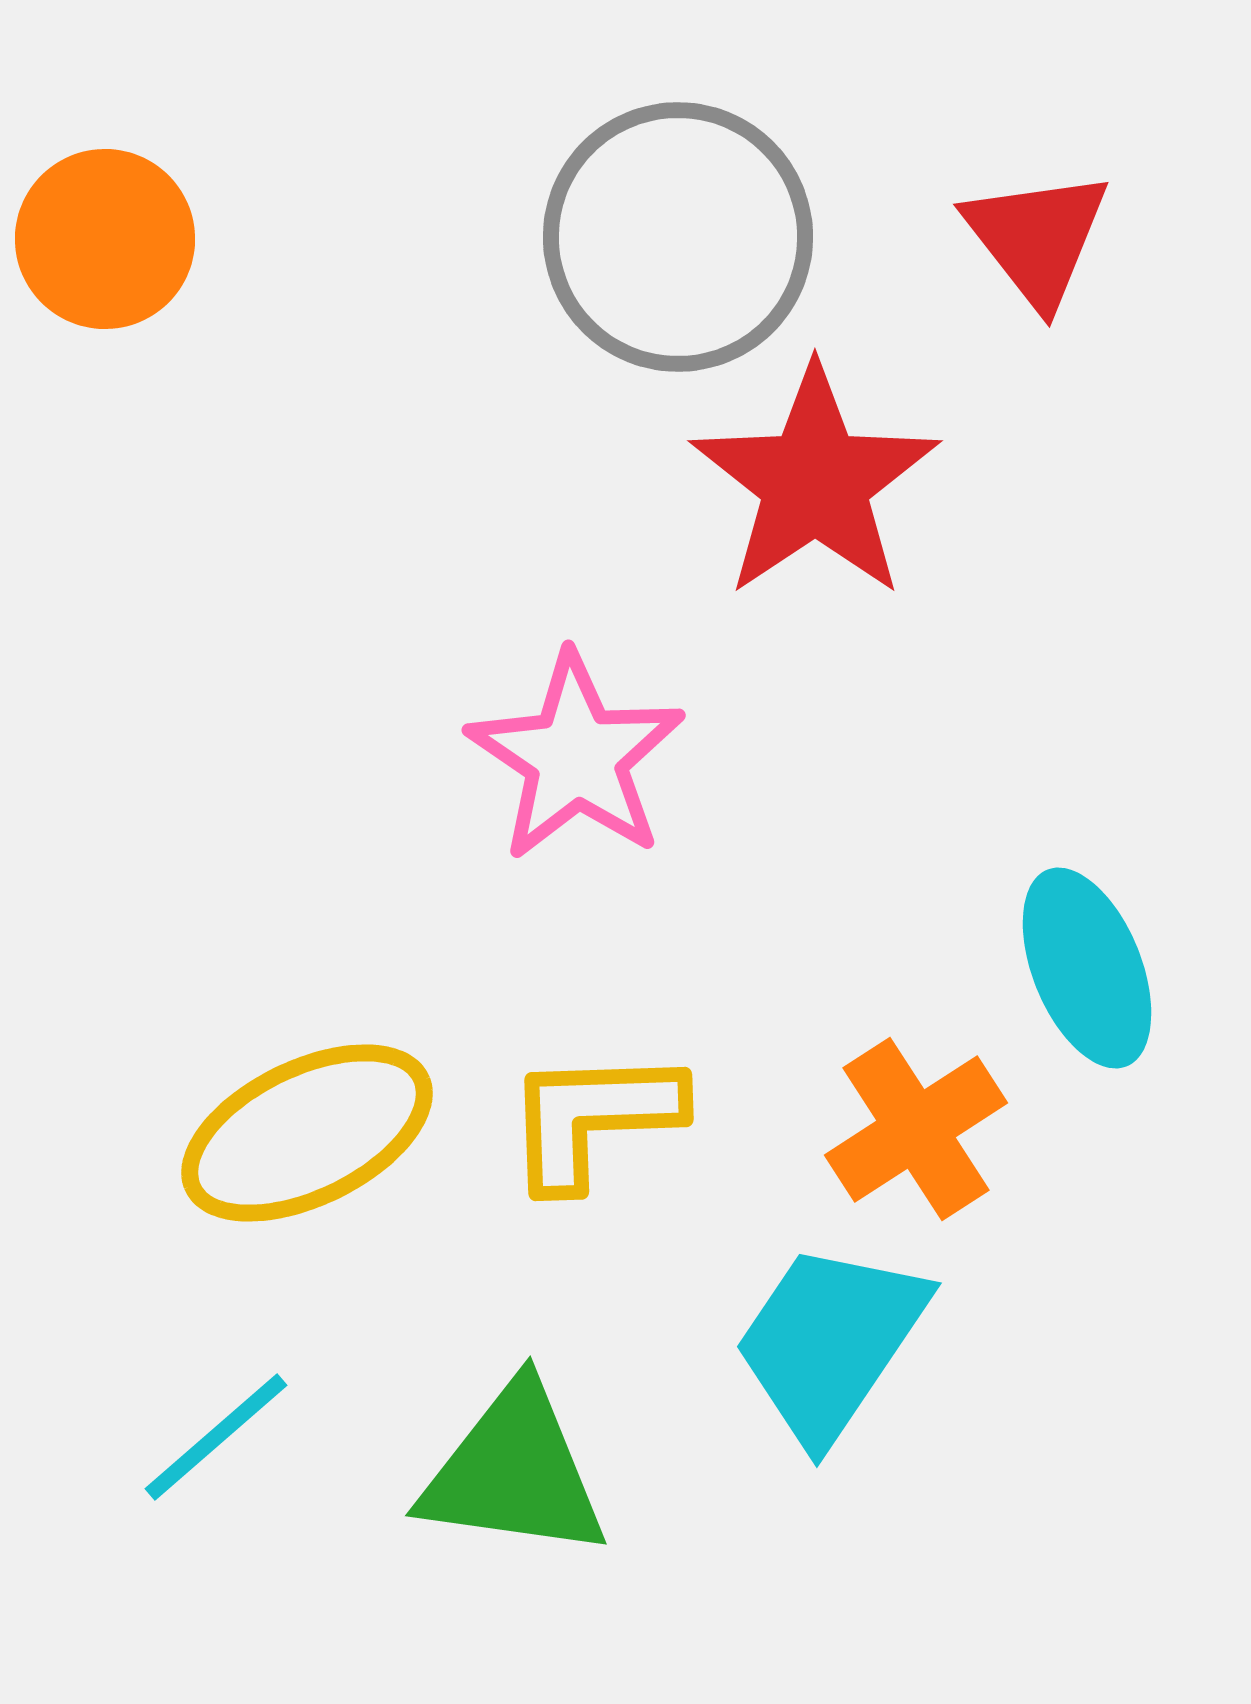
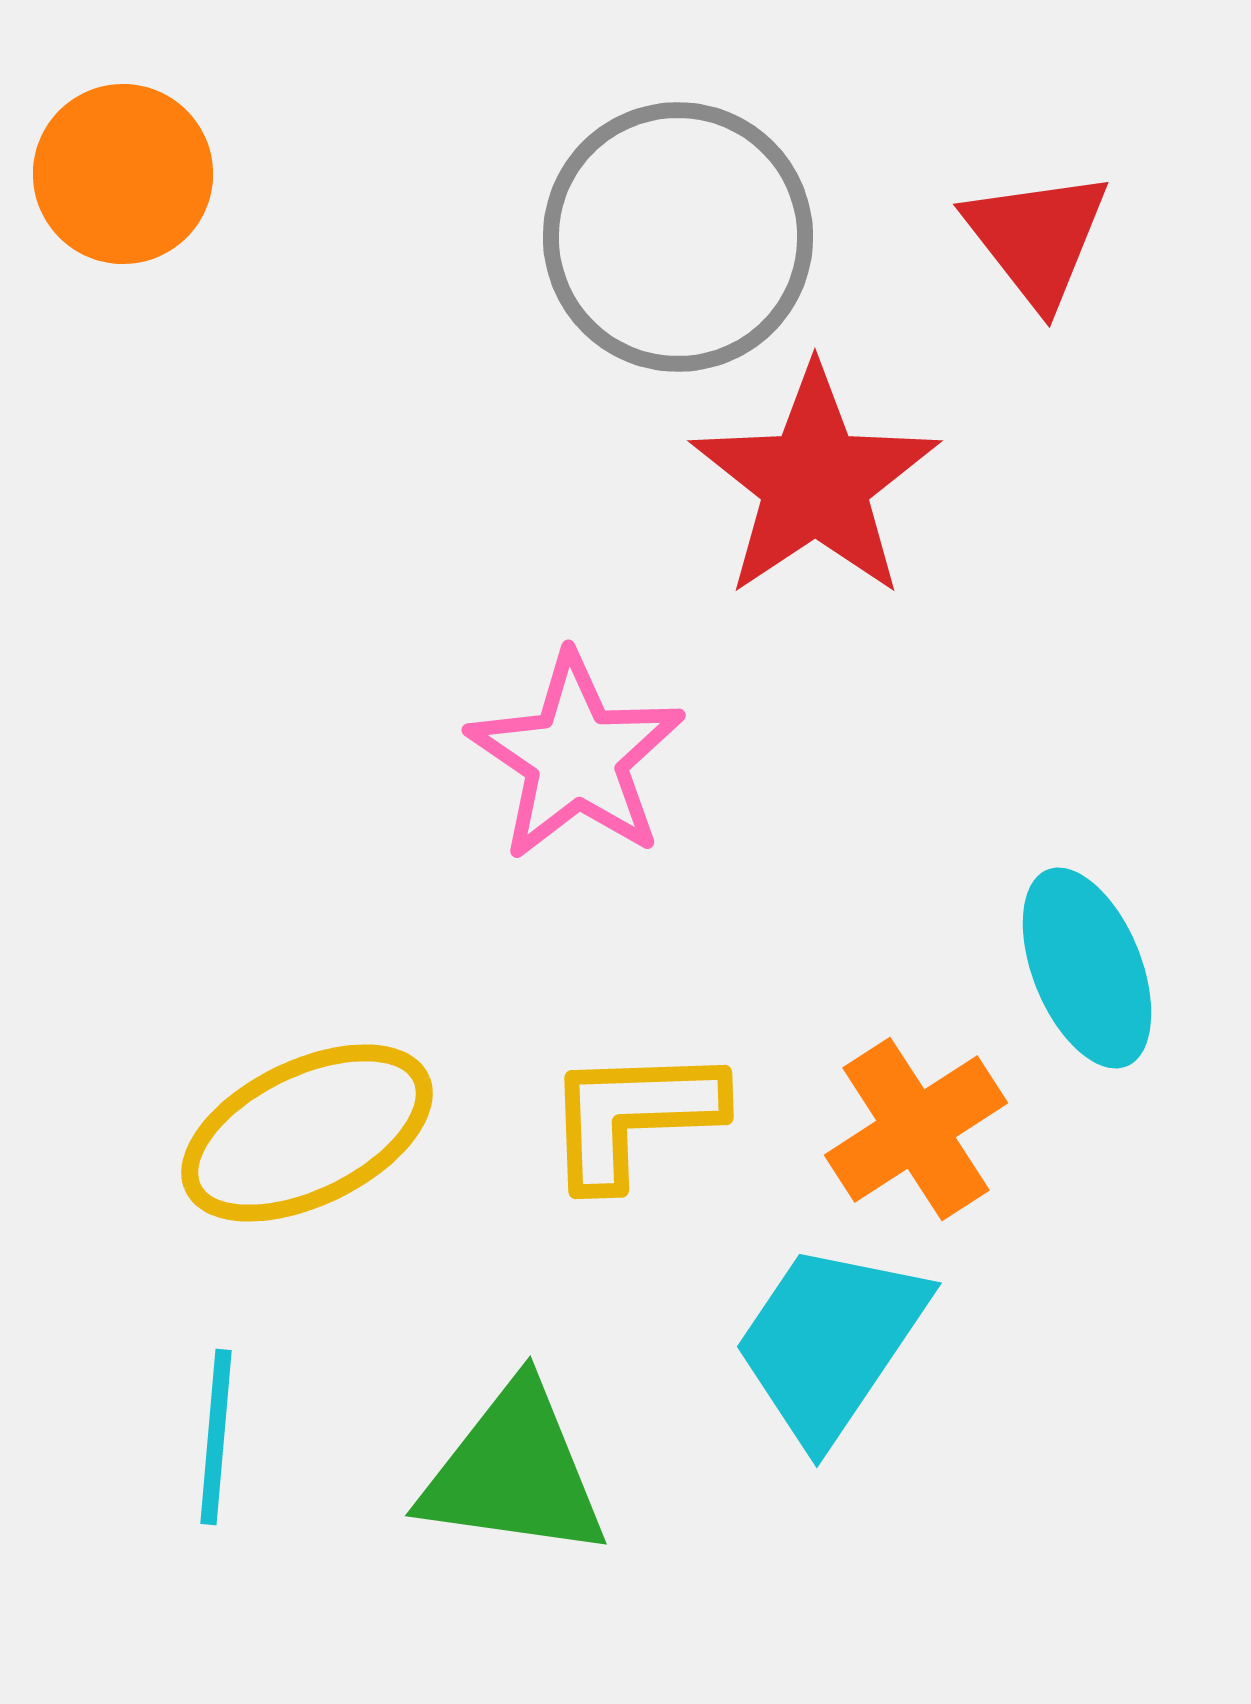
orange circle: moved 18 px right, 65 px up
yellow L-shape: moved 40 px right, 2 px up
cyan line: rotated 44 degrees counterclockwise
